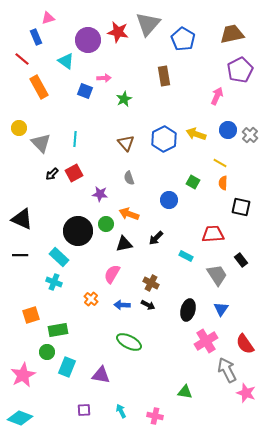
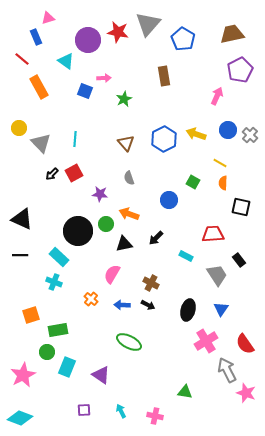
black rectangle at (241, 260): moved 2 px left
purple triangle at (101, 375): rotated 24 degrees clockwise
